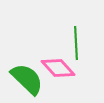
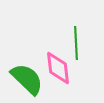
pink diamond: rotated 36 degrees clockwise
